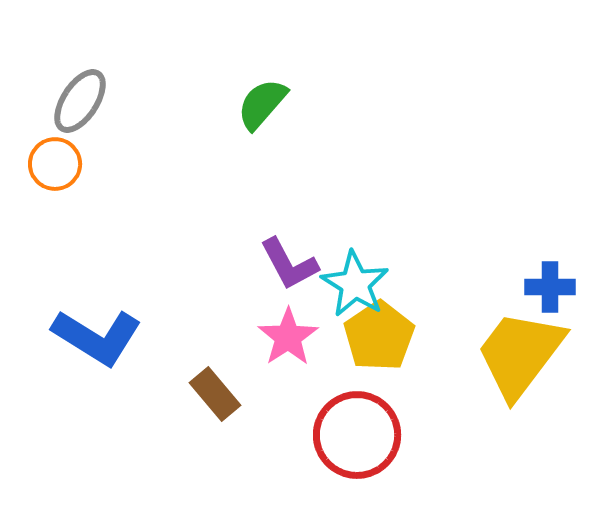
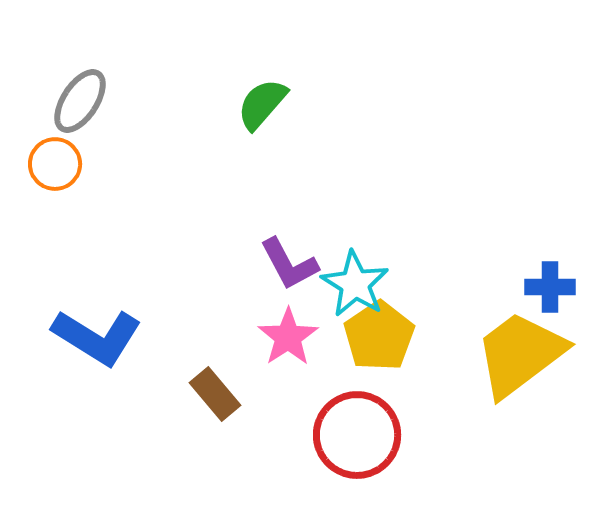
yellow trapezoid: rotated 16 degrees clockwise
